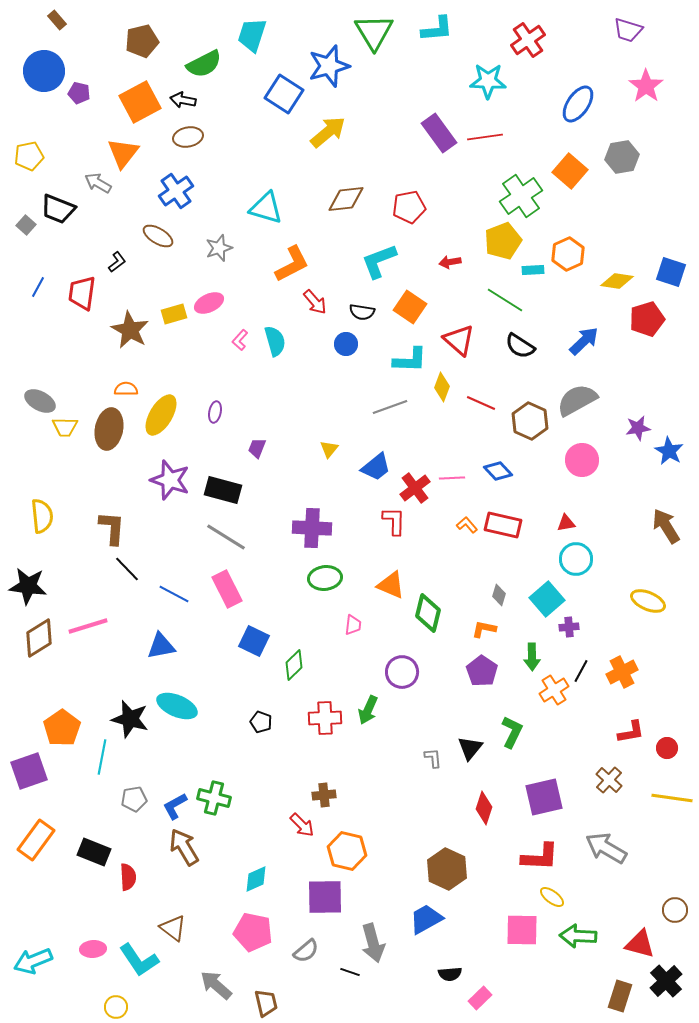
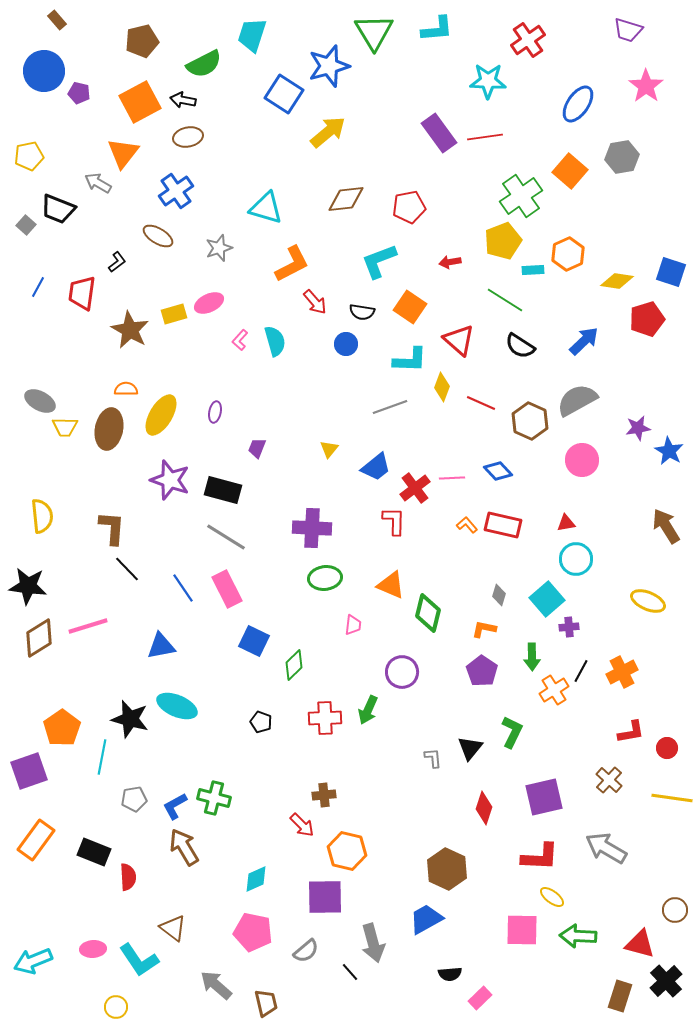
blue line at (174, 594): moved 9 px right, 6 px up; rotated 28 degrees clockwise
black line at (350, 972): rotated 30 degrees clockwise
